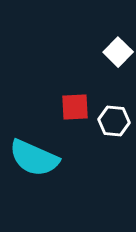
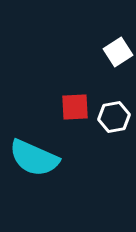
white square: rotated 12 degrees clockwise
white hexagon: moved 4 px up; rotated 16 degrees counterclockwise
